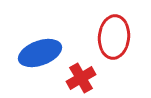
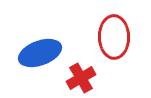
red ellipse: rotated 6 degrees counterclockwise
